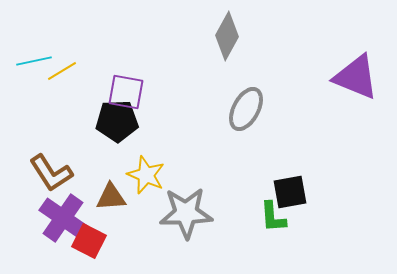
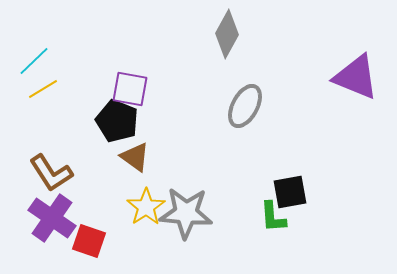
gray diamond: moved 2 px up
cyan line: rotated 32 degrees counterclockwise
yellow line: moved 19 px left, 18 px down
purple square: moved 4 px right, 3 px up
gray ellipse: moved 1 px left, 3 px up
black pentagon: rotated 24 degrees clockwise
yellow star: moved 32 px down; rotated 15 degrees clockwise
brown triangle: moved 24 px right, 40 px up; rotated 40 degrees clockwise
gray star: rotated 6 degrees clockwise
purple cross: moved 11 px left
red square: rotated 8 degrees counterclockwise
